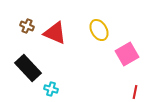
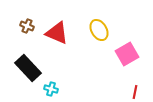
red triangle: moved 2 px right
